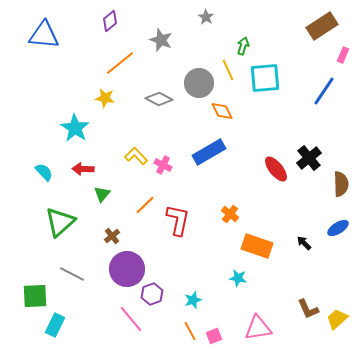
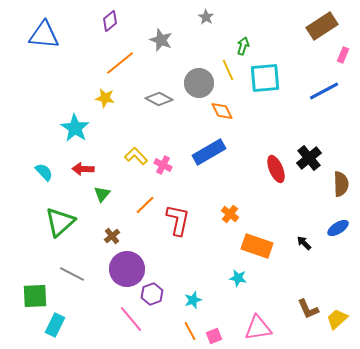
blue line at (324, 91): rotated 28 degrees clockwise
red ellipse at (276, 169): rotated 16 degrees clockwise
